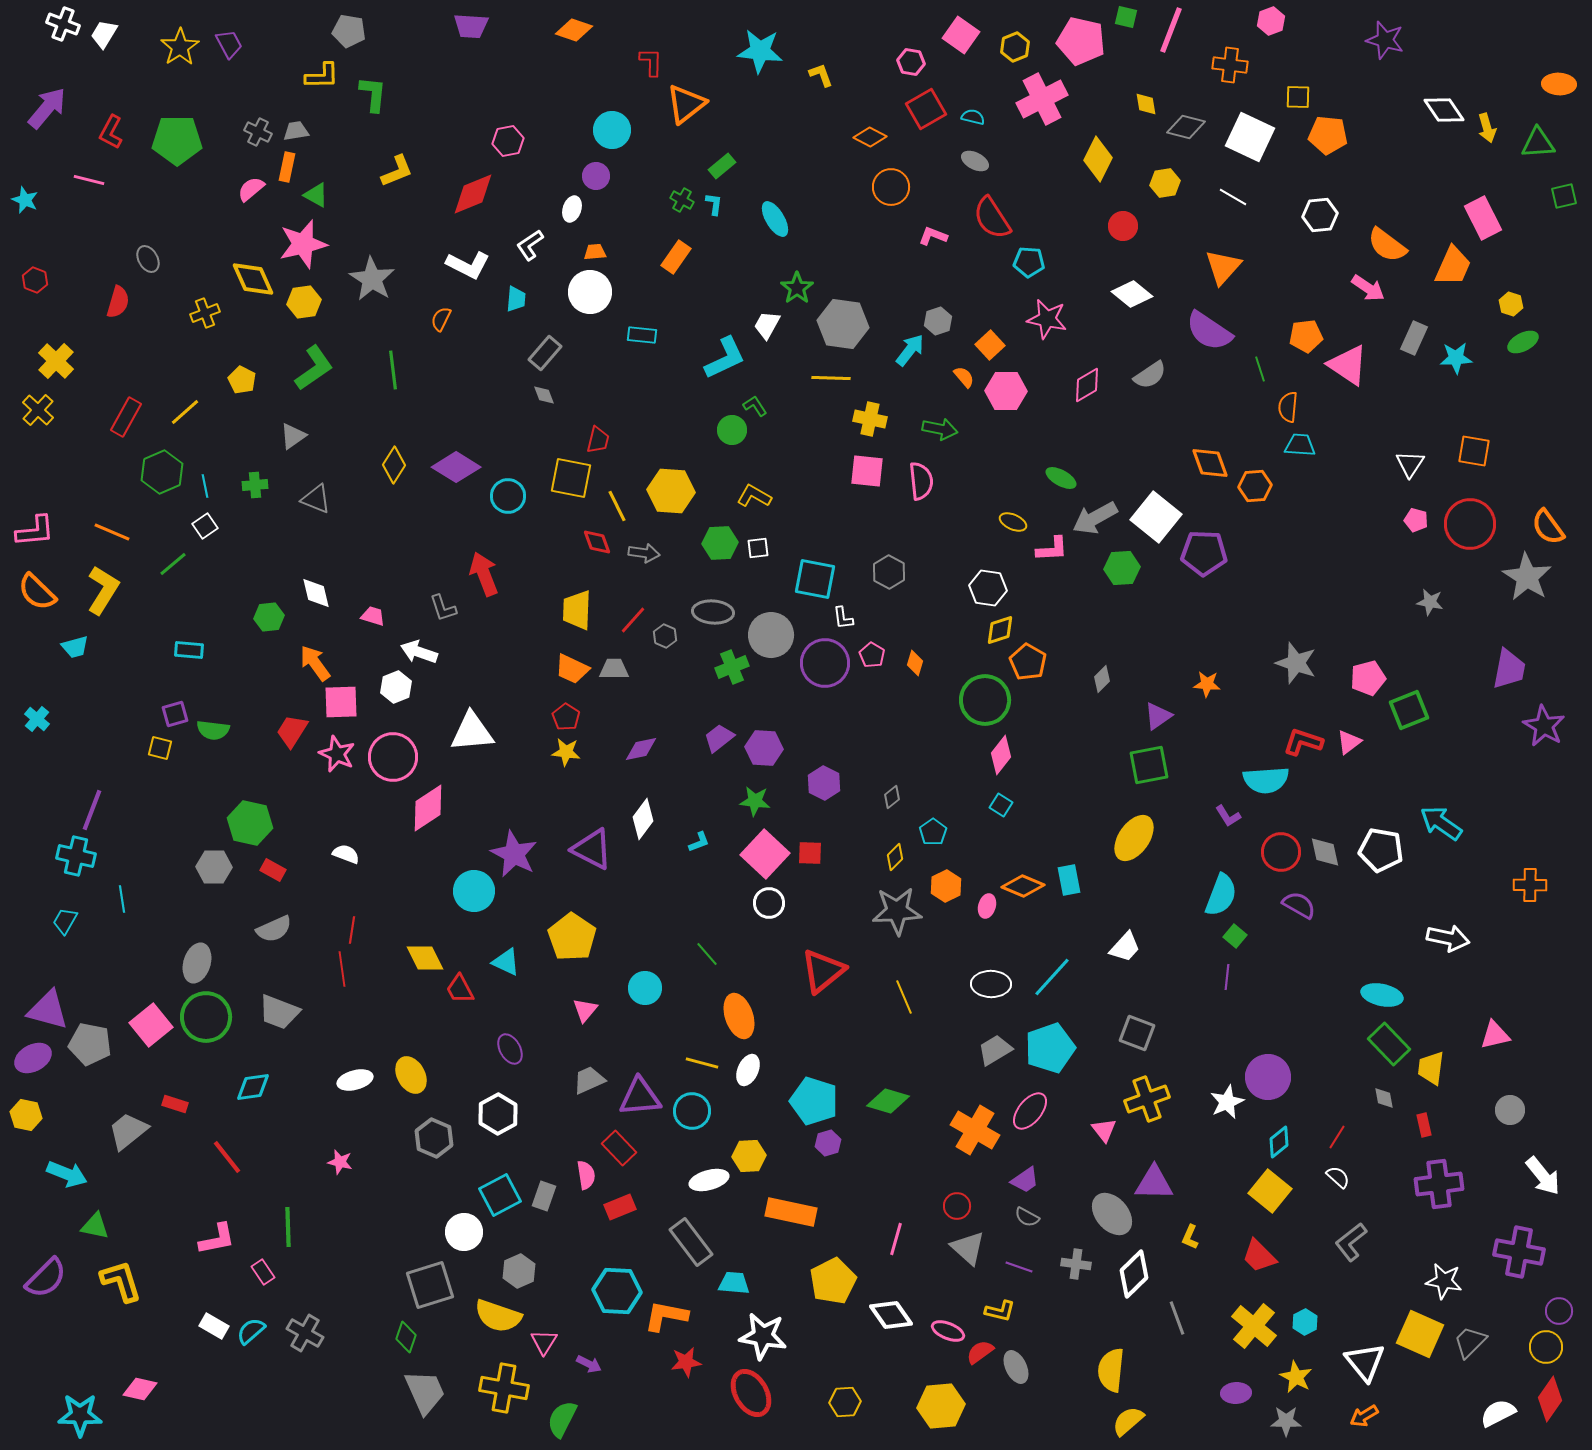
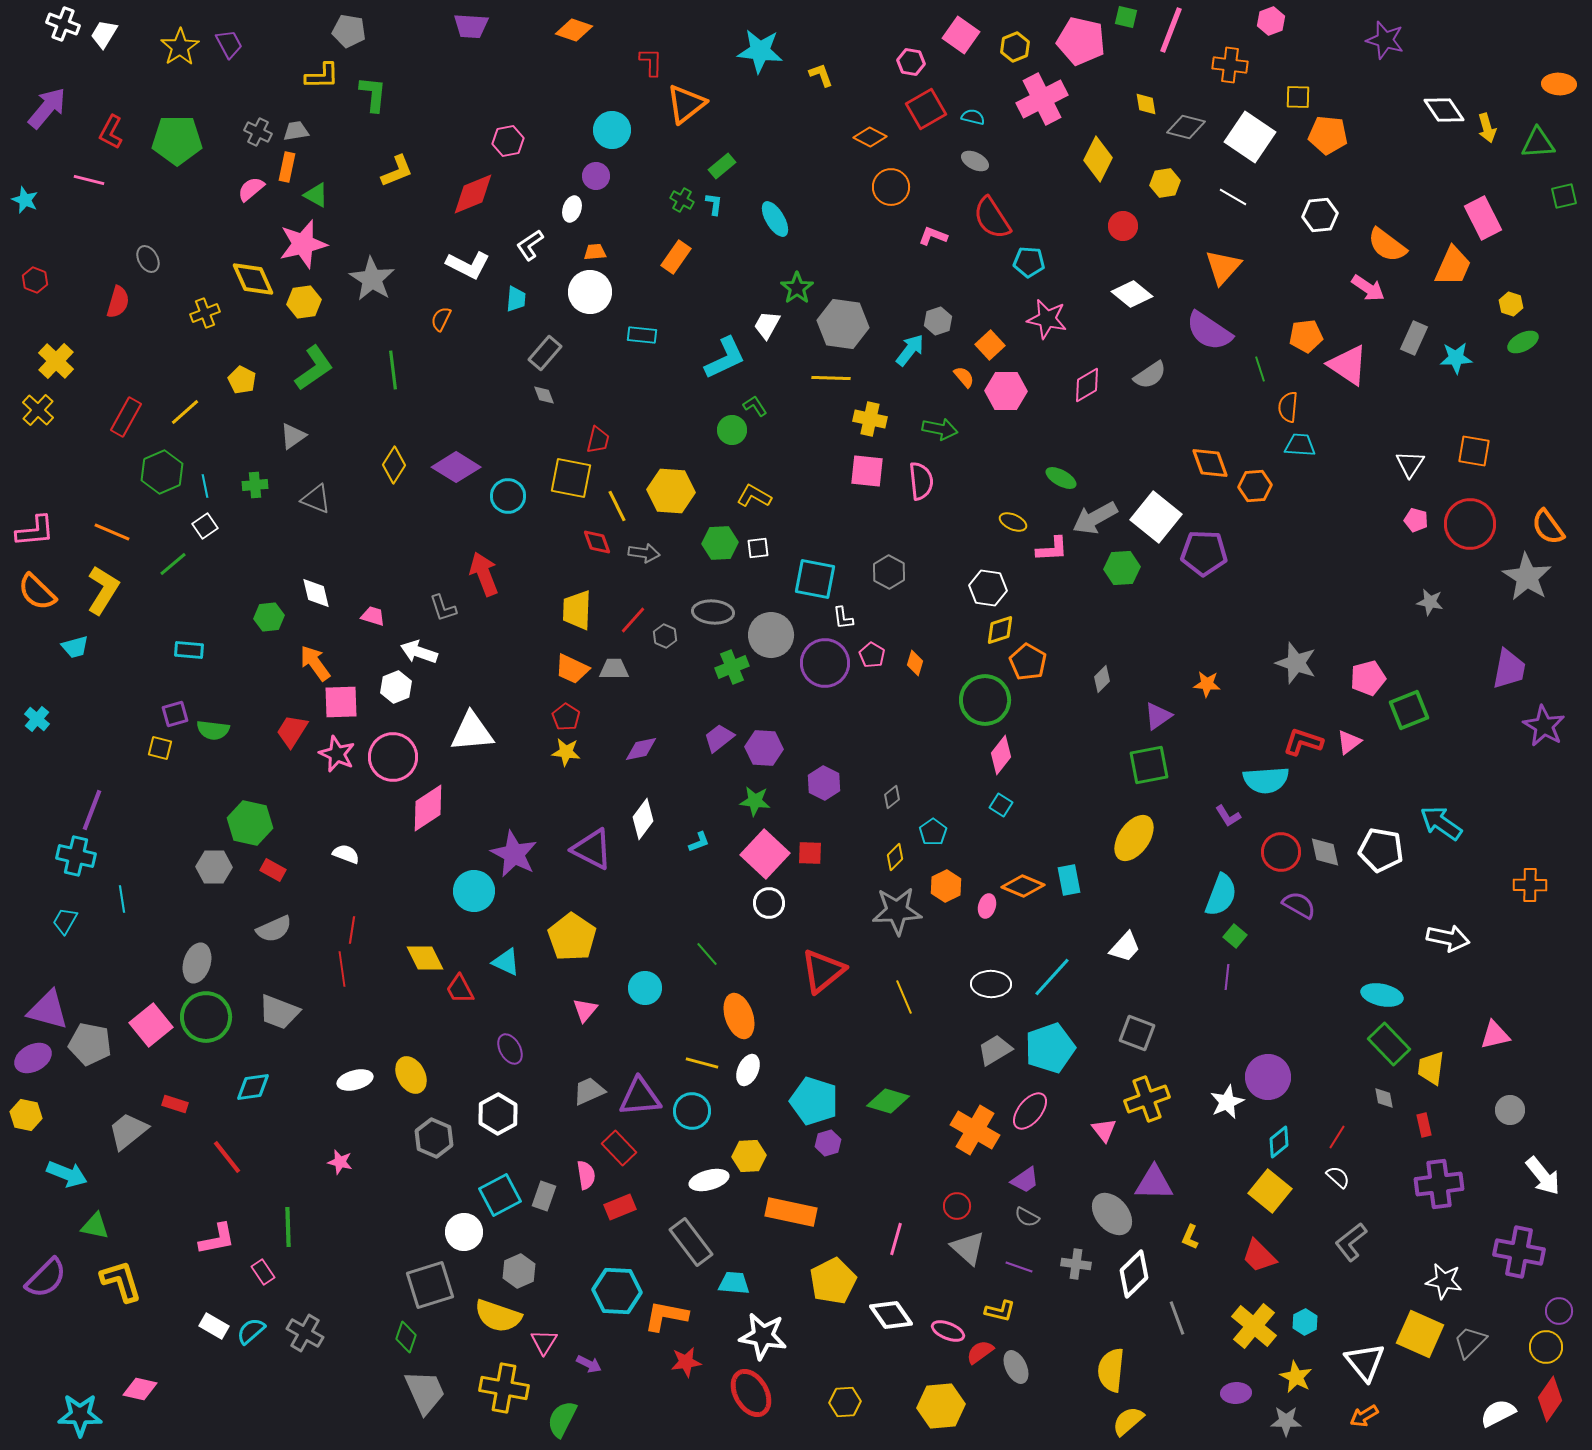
white square at (1250, 137): rotated 9 degrees clockwise
gray trapezoid at (589, 1080): moved 11 px down
